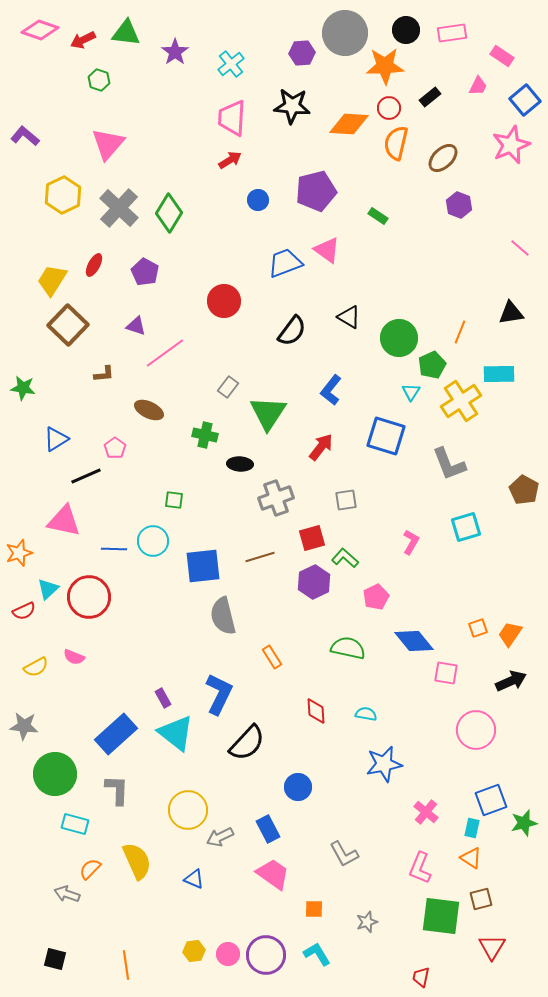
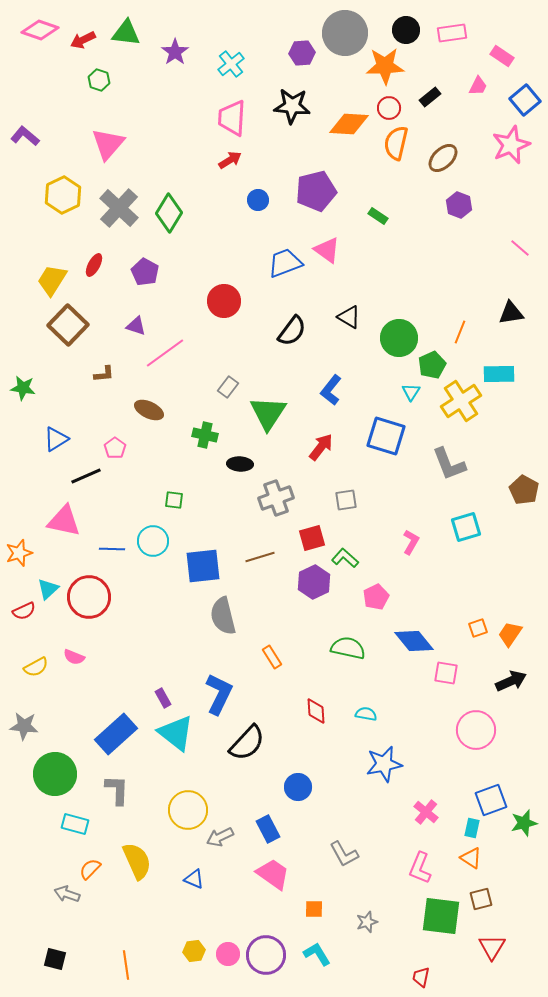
blue line at (114, 549): moved 2 px left
